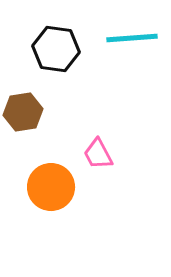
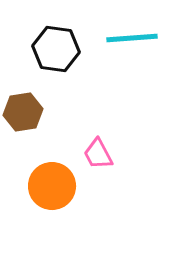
orange circle: moved 1 px right, 1 px up
